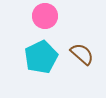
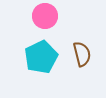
brown semicircle: rotated 35 degrees clockwise
